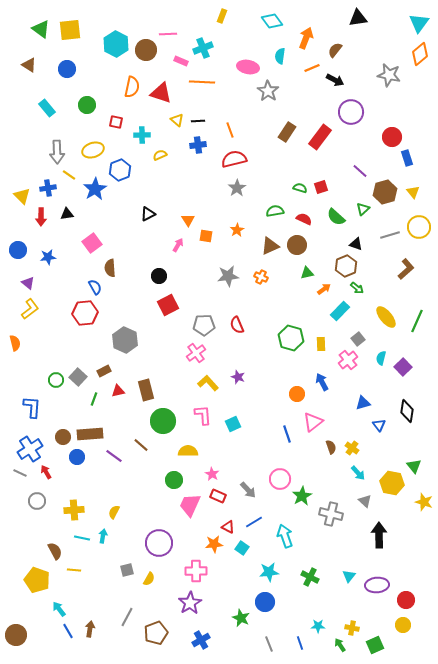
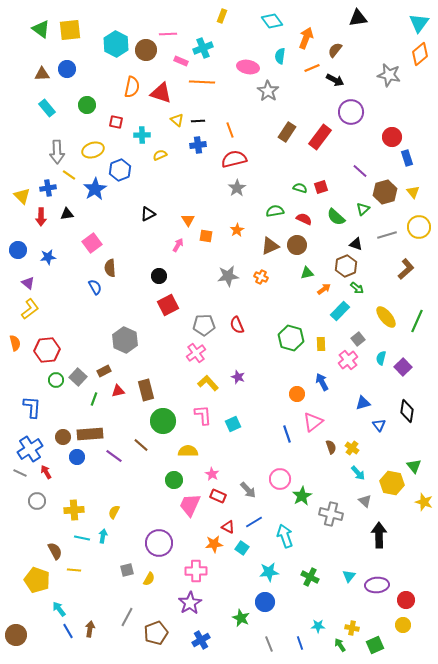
brown triangle at (29, 65): moved 13 px right, 9 px down; rotated 35 degrees counterclockwise
gray line at (390, 235): moved 3 px left
red hexagon at (85, 313): moved 38 px left, 37 px down
